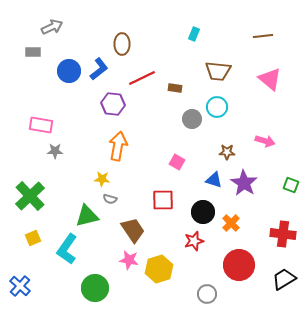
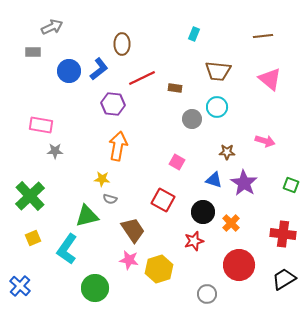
red square at (163, 200): rotated 30 degrees clockwise
